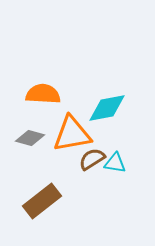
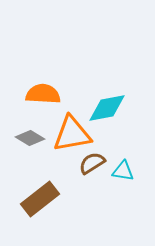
gray diamond: rotated 16 degrees clockwise
brown semicircle: moved 4 px down
cyan triangle: moved 8 px right, 8 px down
brown rectangle: moved 2 px left, 2 px up
